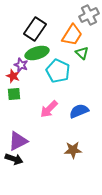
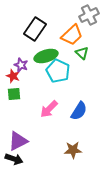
orange trapezoid: rotated 15 degrees clockwise
green ellipse: moved 9 px right, 3 px down
blue semicircle: rotated 144 degrees clockwise
